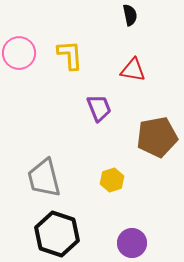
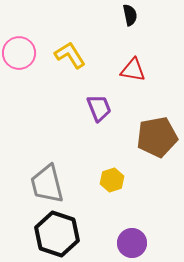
yellow L-shape: rotated 28 degrees counterclockwise
gray trapezoid: moved 3 px right, 6 px down
